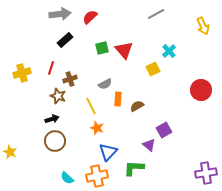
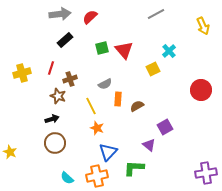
purple square: moved 1 px right, 3 px up
brown circle: moved 2 px down
